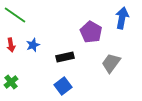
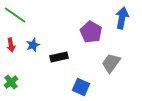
black rectangle: moved 6 px left
blue square: moved 18 px right, 1 px down; rotated 30 degrees counterclockwise
